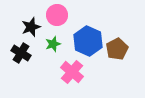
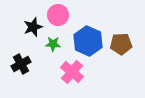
pink circle: moved 1 px right
black star: moved 2 px right
green star: rotated 21 degrees clockwise
brown pentagon: moved 4 px right, 5 px up; rotated 25 degrees clockwise
black cross: moved 11 px down; rotated 30 degrees clockwise
